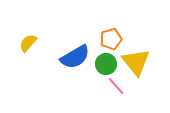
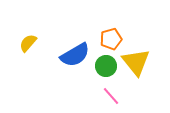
blue semicircle: moved 2 px up
green circle: moved 2 px down
pink line: moved 5 px left, 10 px down
